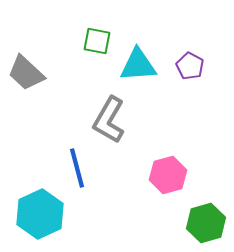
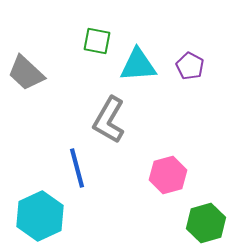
cyan hexagon: moved 2 px down
